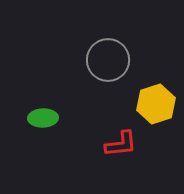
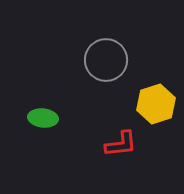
gray circle: moved 2 px left
green ellipse: rotated 8 degrees clockwise
